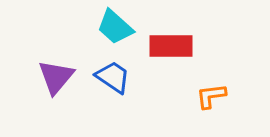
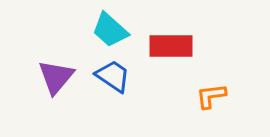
cyan trapezoid: moved 5 px left, 3 px down
blue trapezoid: moved 1 px up
